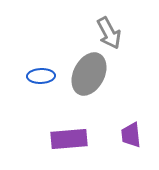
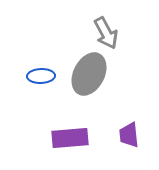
gray arrow: moved 3 px left
purple trapezoid: moved 2 px left
purple rectangle: moved 1 px right, 1 px up
